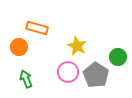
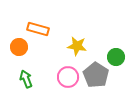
orange rectangle: moved 1 px right, 1 px down
yellow star: rotated 18 degrees counterclockwise
green circle: moved 2 px left
pink circle: moved 5 px down
